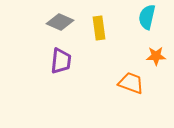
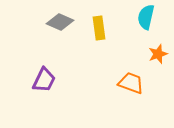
cyan semicircle: moved 1 px left
orange star: moved 2 px right, 2 px up; rotated 18 degrees counterclockwise
purple trapezoid: moved 17 px left, 19 px down; rotated 20 degrees clockwise
